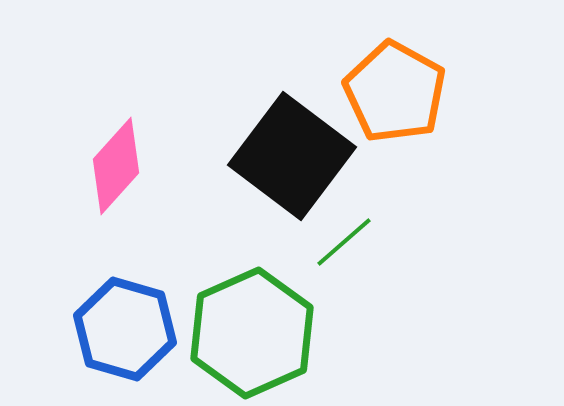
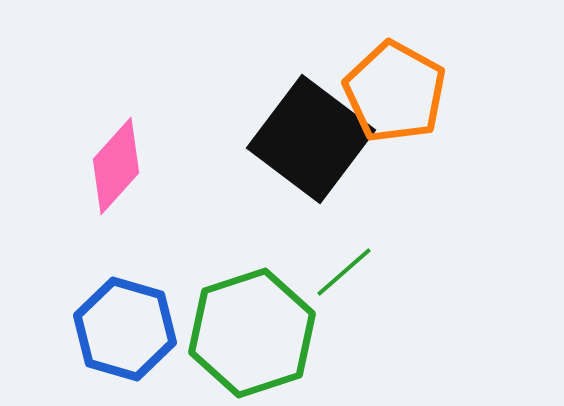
black square: moved 19 px right, 17 px up
green line: moved 30 px down
green hexagon: rotated 6 degrees clockwise
